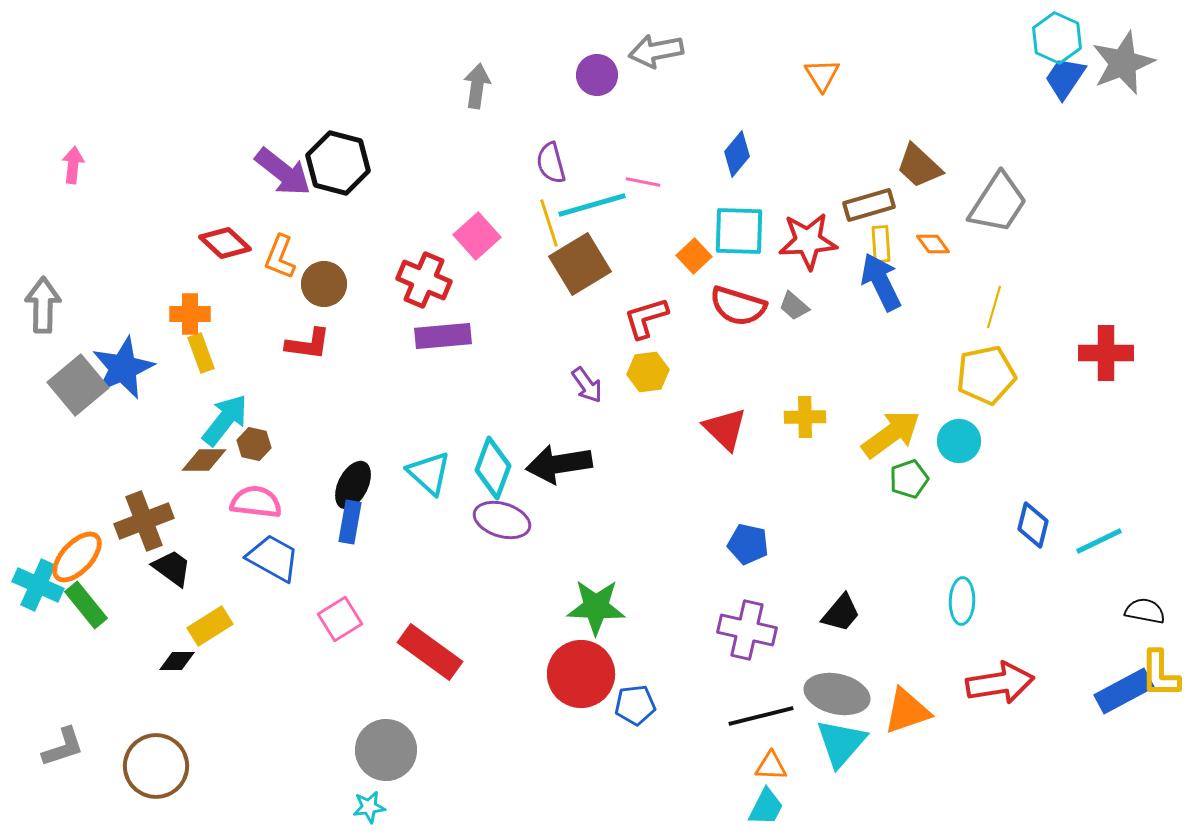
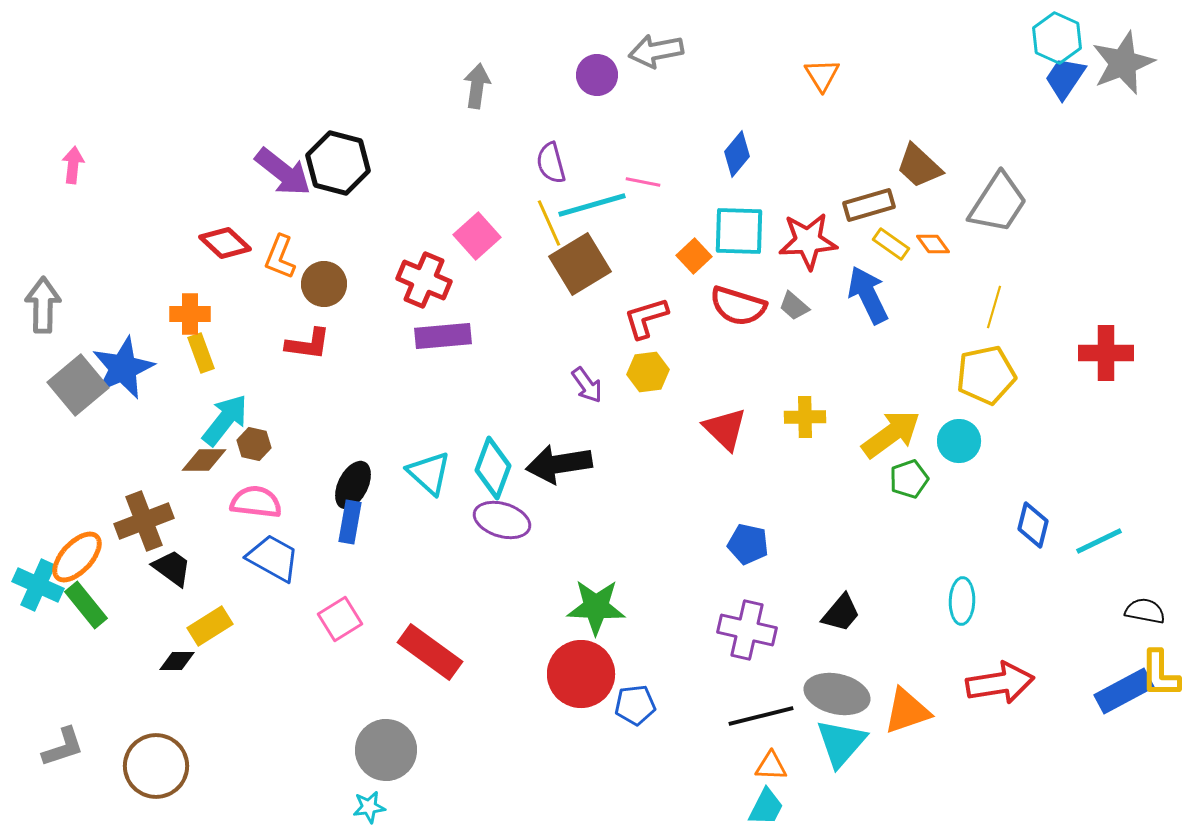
yellow line at (549, 223): rotated 6 degrees counterclockwise
yellow rectangle at (881, 244): moved 10 px right; rotated 51 degrees counterclockwise
blue arrow at (881, 282): moved 13 px left, 13 px down
